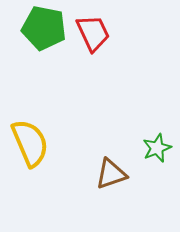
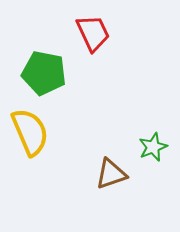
green pentagon: moved 45 px down
yellow semicircle: moved 11 px up
green star: moved 4 px left, 1 px up
